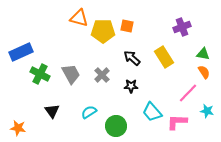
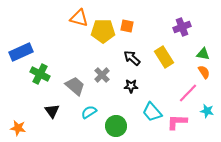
gray trapezoid: moved 4 px right, 12 px down; rotated 20 degrees counterclockwise
